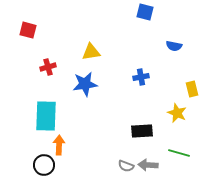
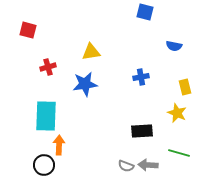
yellow rectangle: moved 7 px left, 2 px up
